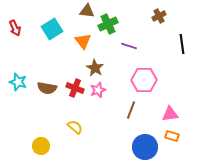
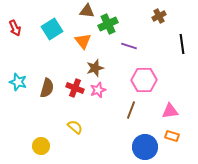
brown star: rotated 24 degrees clockwise
brown semicircle: rotated 84 degrees counterclockwise
pink triangle: moved 3 px up
